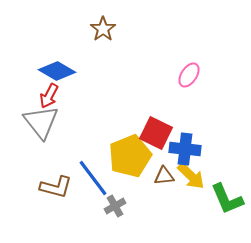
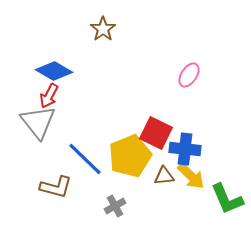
blue diamond: moved 3 px left
gray triangle: moved 3 px left
blue line: moved 8 px left, 19 px up; rotated 9 degrees counterclockwise
